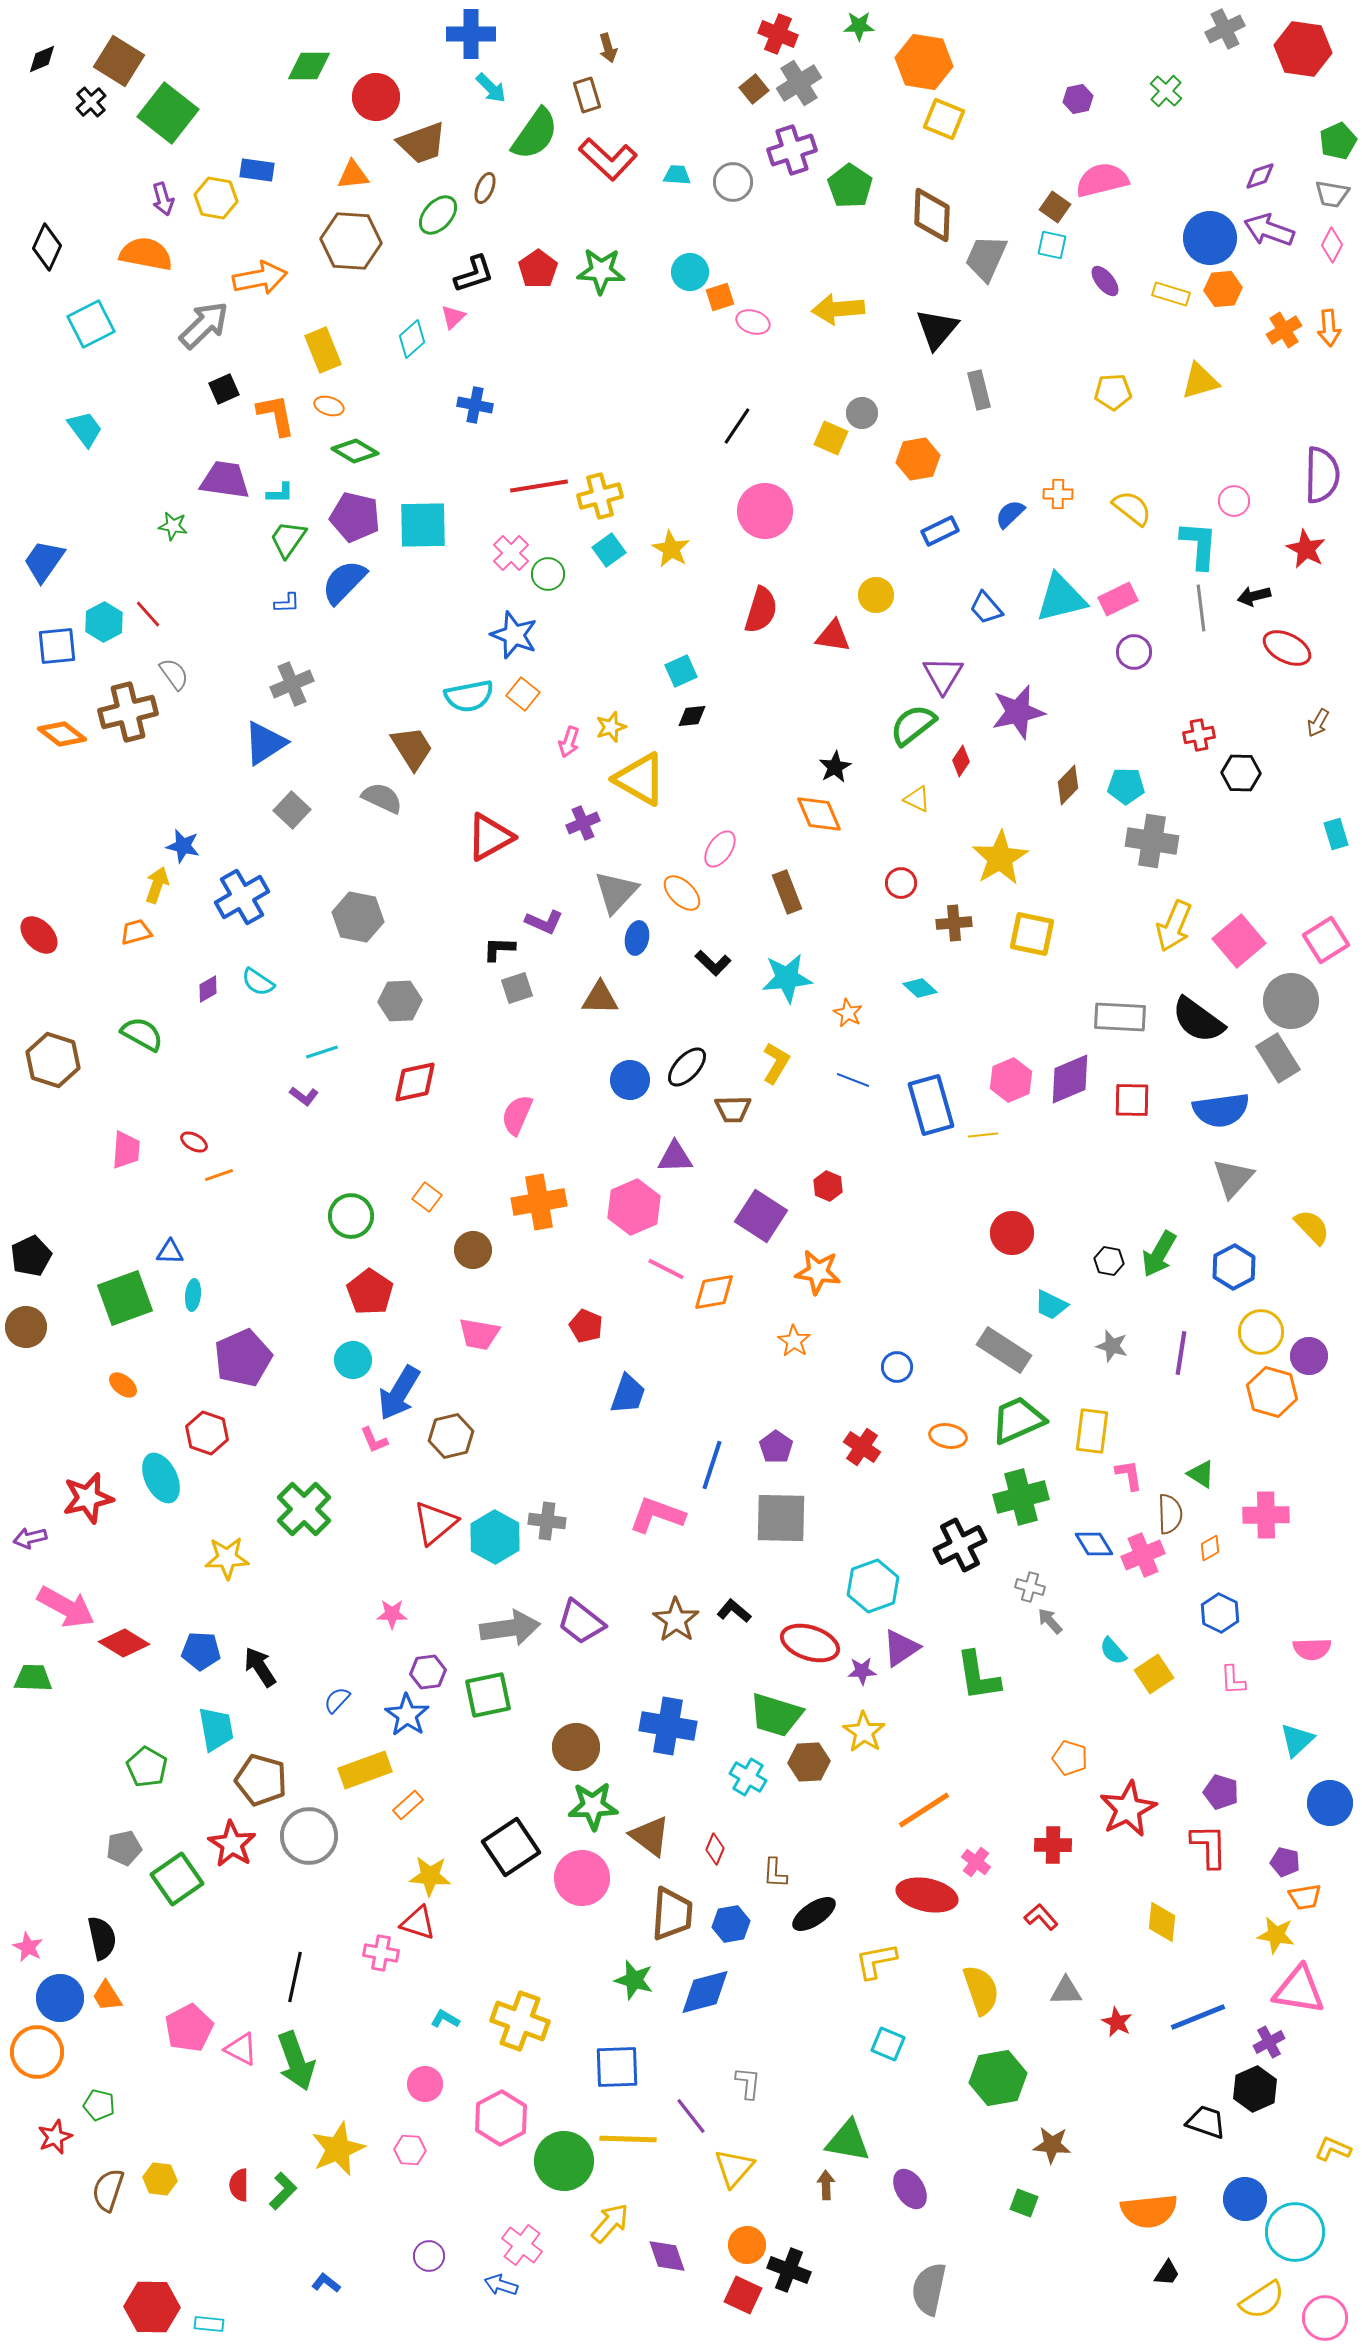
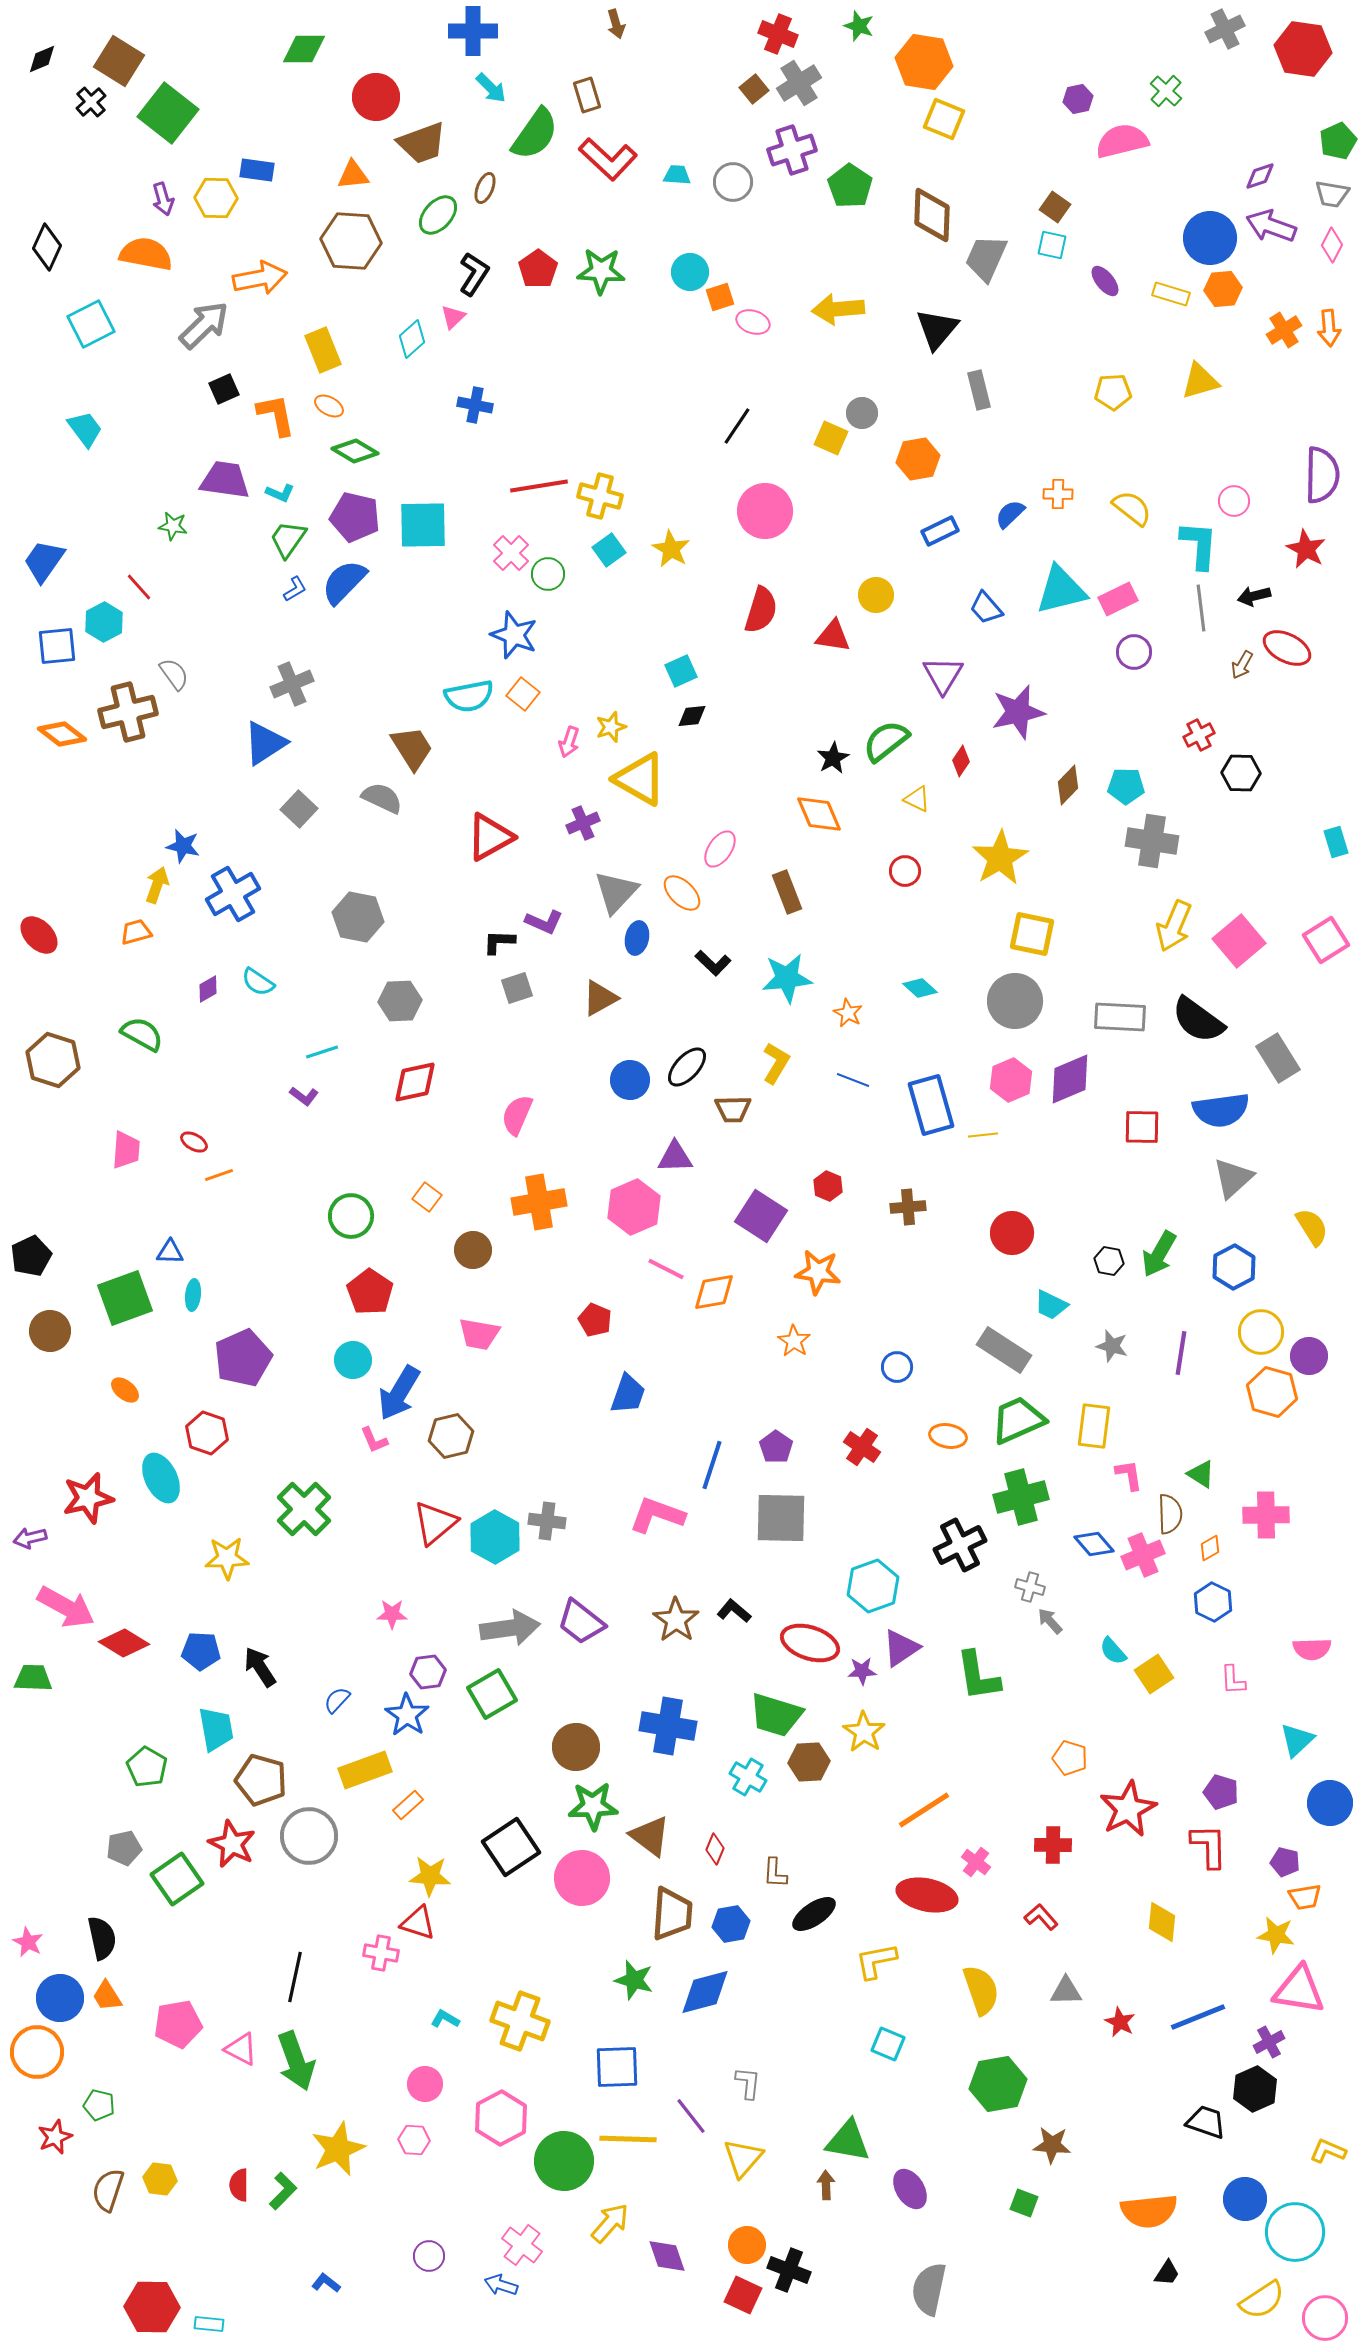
green star at (859, 26): rotated 20 degrees clockwise
blue cross at (471, 34): moved 2 px right, 3 px up
brown arrow at (608, 48): moved 8 px right, 24 px up
green diamond at (309, 66): moved 5 px left, 17 px up
pink semicircle at (1102, 180): moved 20 px right, 39 px up
yellow hexagon at (216, 198): rotated 9 degrees counterclockwise
purple arrow at (1269, 230): moved 2 px right, 4 px up
black L-shape at (474, 274): rotated 39 degrees counterclockwise
orange ellipse at (329, 406): rotated 12 degrees clockwise
cyan L-shape at (280, 493): rotated 24 degrees clockwise
yellow cross at (600, 496): rotated 30 degrees clockwise
cyan triangle at (1061, 598): moved 8 px up
blue L-shape at (287, 603): moved 8 px right, 14 px up; rotated 28 degrees counterclockwise
red line at (148, 614): moved 9 px left, 27 px up
brown arrow at (1318, 723): moved 76 px left, 58 px up
green semicircle at (913, 725): moved 27 px left, 16 px down
red cross at (1199, 735): rotated 16 degrees counterclockwise
black star at (835, 767): moved 2 px left, 9 px up
gray square at (292, 810): moved 7 px right, 1 px up
cyan rectangle at (1336, 834): moved 8 px down
red circle at (901, 883): moved 4 px right, 12 px up
blue cross at (242, 897): moved 9 px left, 3 px up
brown cross at (954, 923): moved 46 px left, 284 px down
black L-shape at (499, 949): moved 7 px up
brown triangle at (600, 998): rotated 30 degrees counterclockwise
gray circle at (1291, 1001): moved 276 px left
red square at (1132, 1100): moved 10 px right, 27 px down
gray triangle at (1233, 1178): rotated 6 degrees clockwise
yellow semicircle at (1312, 1227): rotated 12 degrees clockwise
red pentagon at (586, 1326): moved 9 px right, 6 px up
brown circle at (26, 1327): moved 24 px right, 4 px down
orange ellipse at (123, 1385): moved 2 px right, 5 px down
yellow rectangle at (1092, 1431): moved 2 px right, 5 px up
blue diamond at (1094, 1544): rotated 9 degrees counterclockwise
blue hexagon at (1220, 1613): moved 7 px left, 11 px up
green square at (488, 1695): moved 4 px right, 1 px up; rotated 18 degrees counterclockwise
red star at (232, 1844): rotated 6 degrees counterclockwise
pink star at (28, 1947): moved 5 px up
red star at (1117, 2022): moved 3 px right
pink pentagon at (189, 2028): moved 11 px left, 4 px up; rotated 18 degrees clockwise
green hexagon at (998, 2078): moved 6 px down
yellow L-shape at (1333, 2149): moved 5 px left, 2 px down
pink hexagon at (410, 2150): moved 4 px right, 10 px up
yellow triangle at (734, 2168): moved 9 px right, 10 px up
